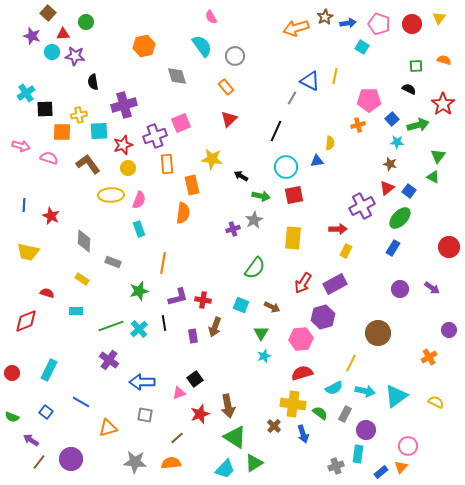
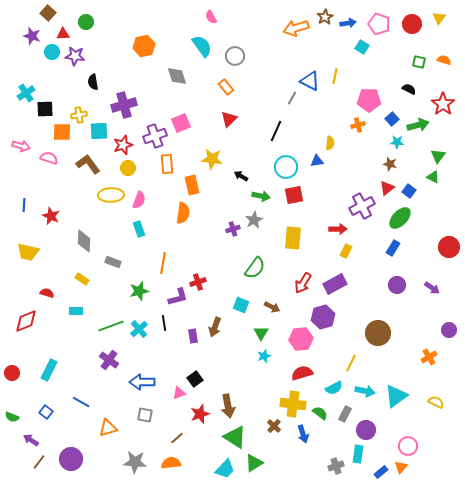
green square at (416, 66): moved 3 px right, 4 px up; rotated 16 degrees clockwise
purple circle at (400, 289): moved 3 px left, 4 px up
red cross at (203, 300): moved 5 px left, 18 px up; rotated 28 degrees counterclockwise
